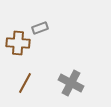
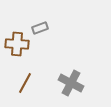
brown cross: moved 1 px left, 1 px down
